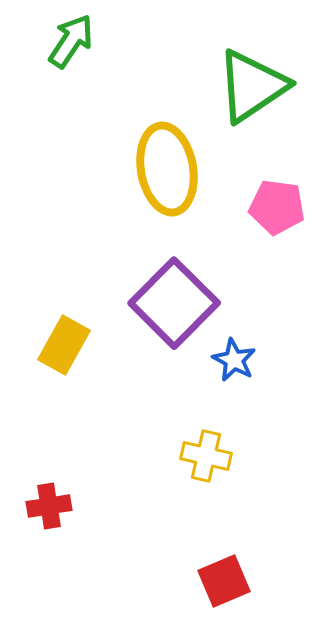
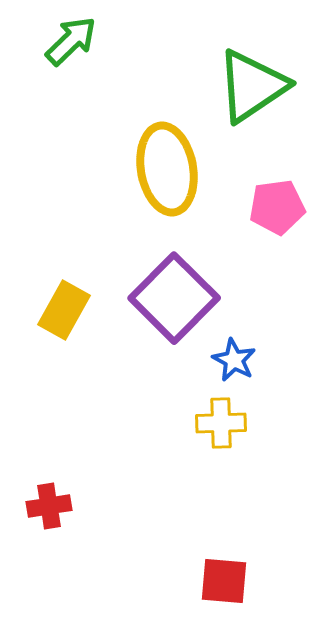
green arrow: rotated 12 degrees clockwise
pink pentagon: rotated 16 degrees counterclockwise
purple square: moved 5 px up
yellow rectangle: moved 35 px up
yellow cross: moved 15 px right, 33 px up; rotated 15 degrees counterclockwise
red square: rotated 28 degrees clockwise
